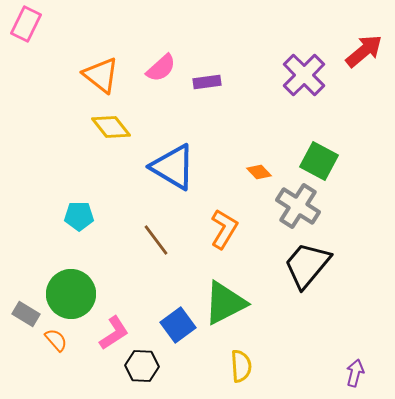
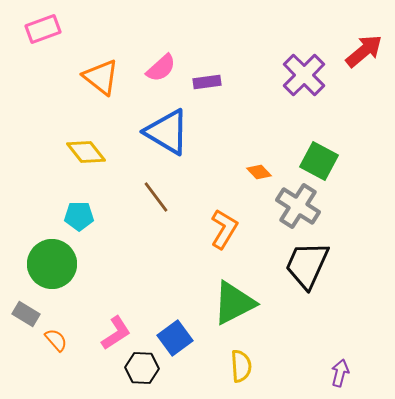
pink rectangle: moved 17 px right, 5 px down; rotated 44 degrees clockwise
orange triangle: moved 2 px down
yellow diamond: moved 25 px left, 25 px down
blue triangle: moved 6 px left, 35 px up
brown line: moved 43 px up
black trapezoid: rotated 16 degrees counterclockwise
green circle: moved 19 px left, 30 px up
green triangle: moved 9 px right
blue square: moved 3 px left, 13 px down
pink L-shape: moved 2 px right
black hexagon: moved 2 px down
purple arrow: moved 15 px left
